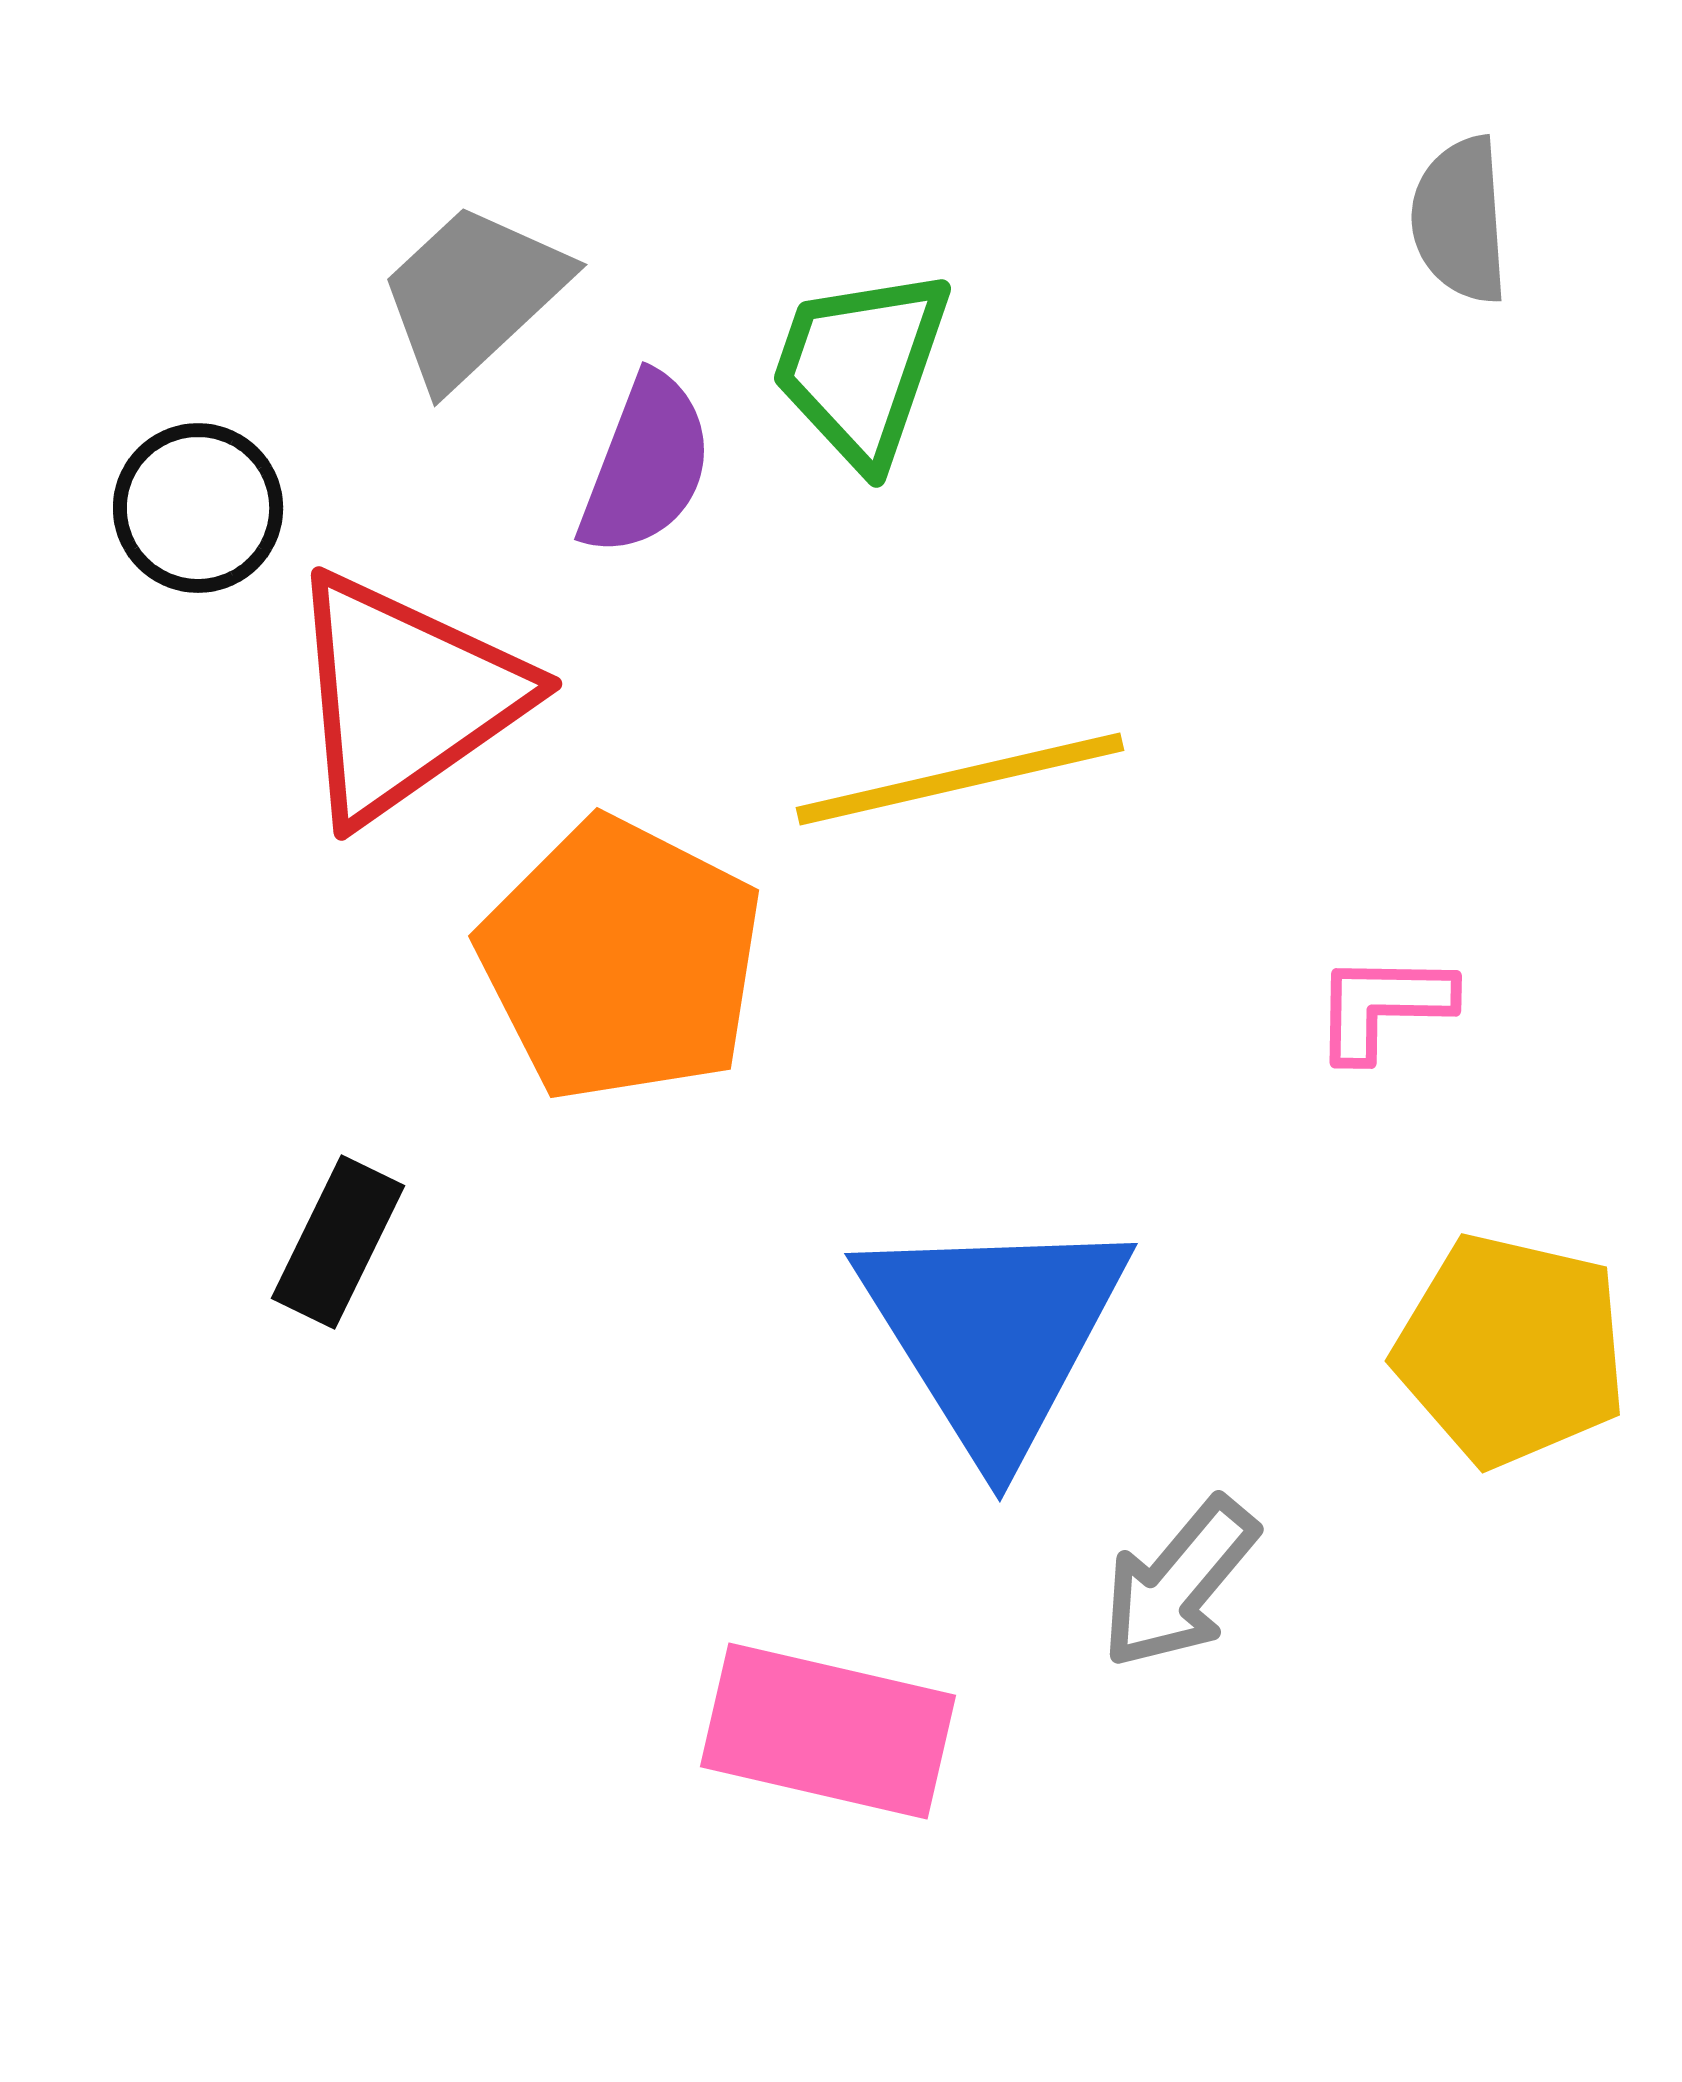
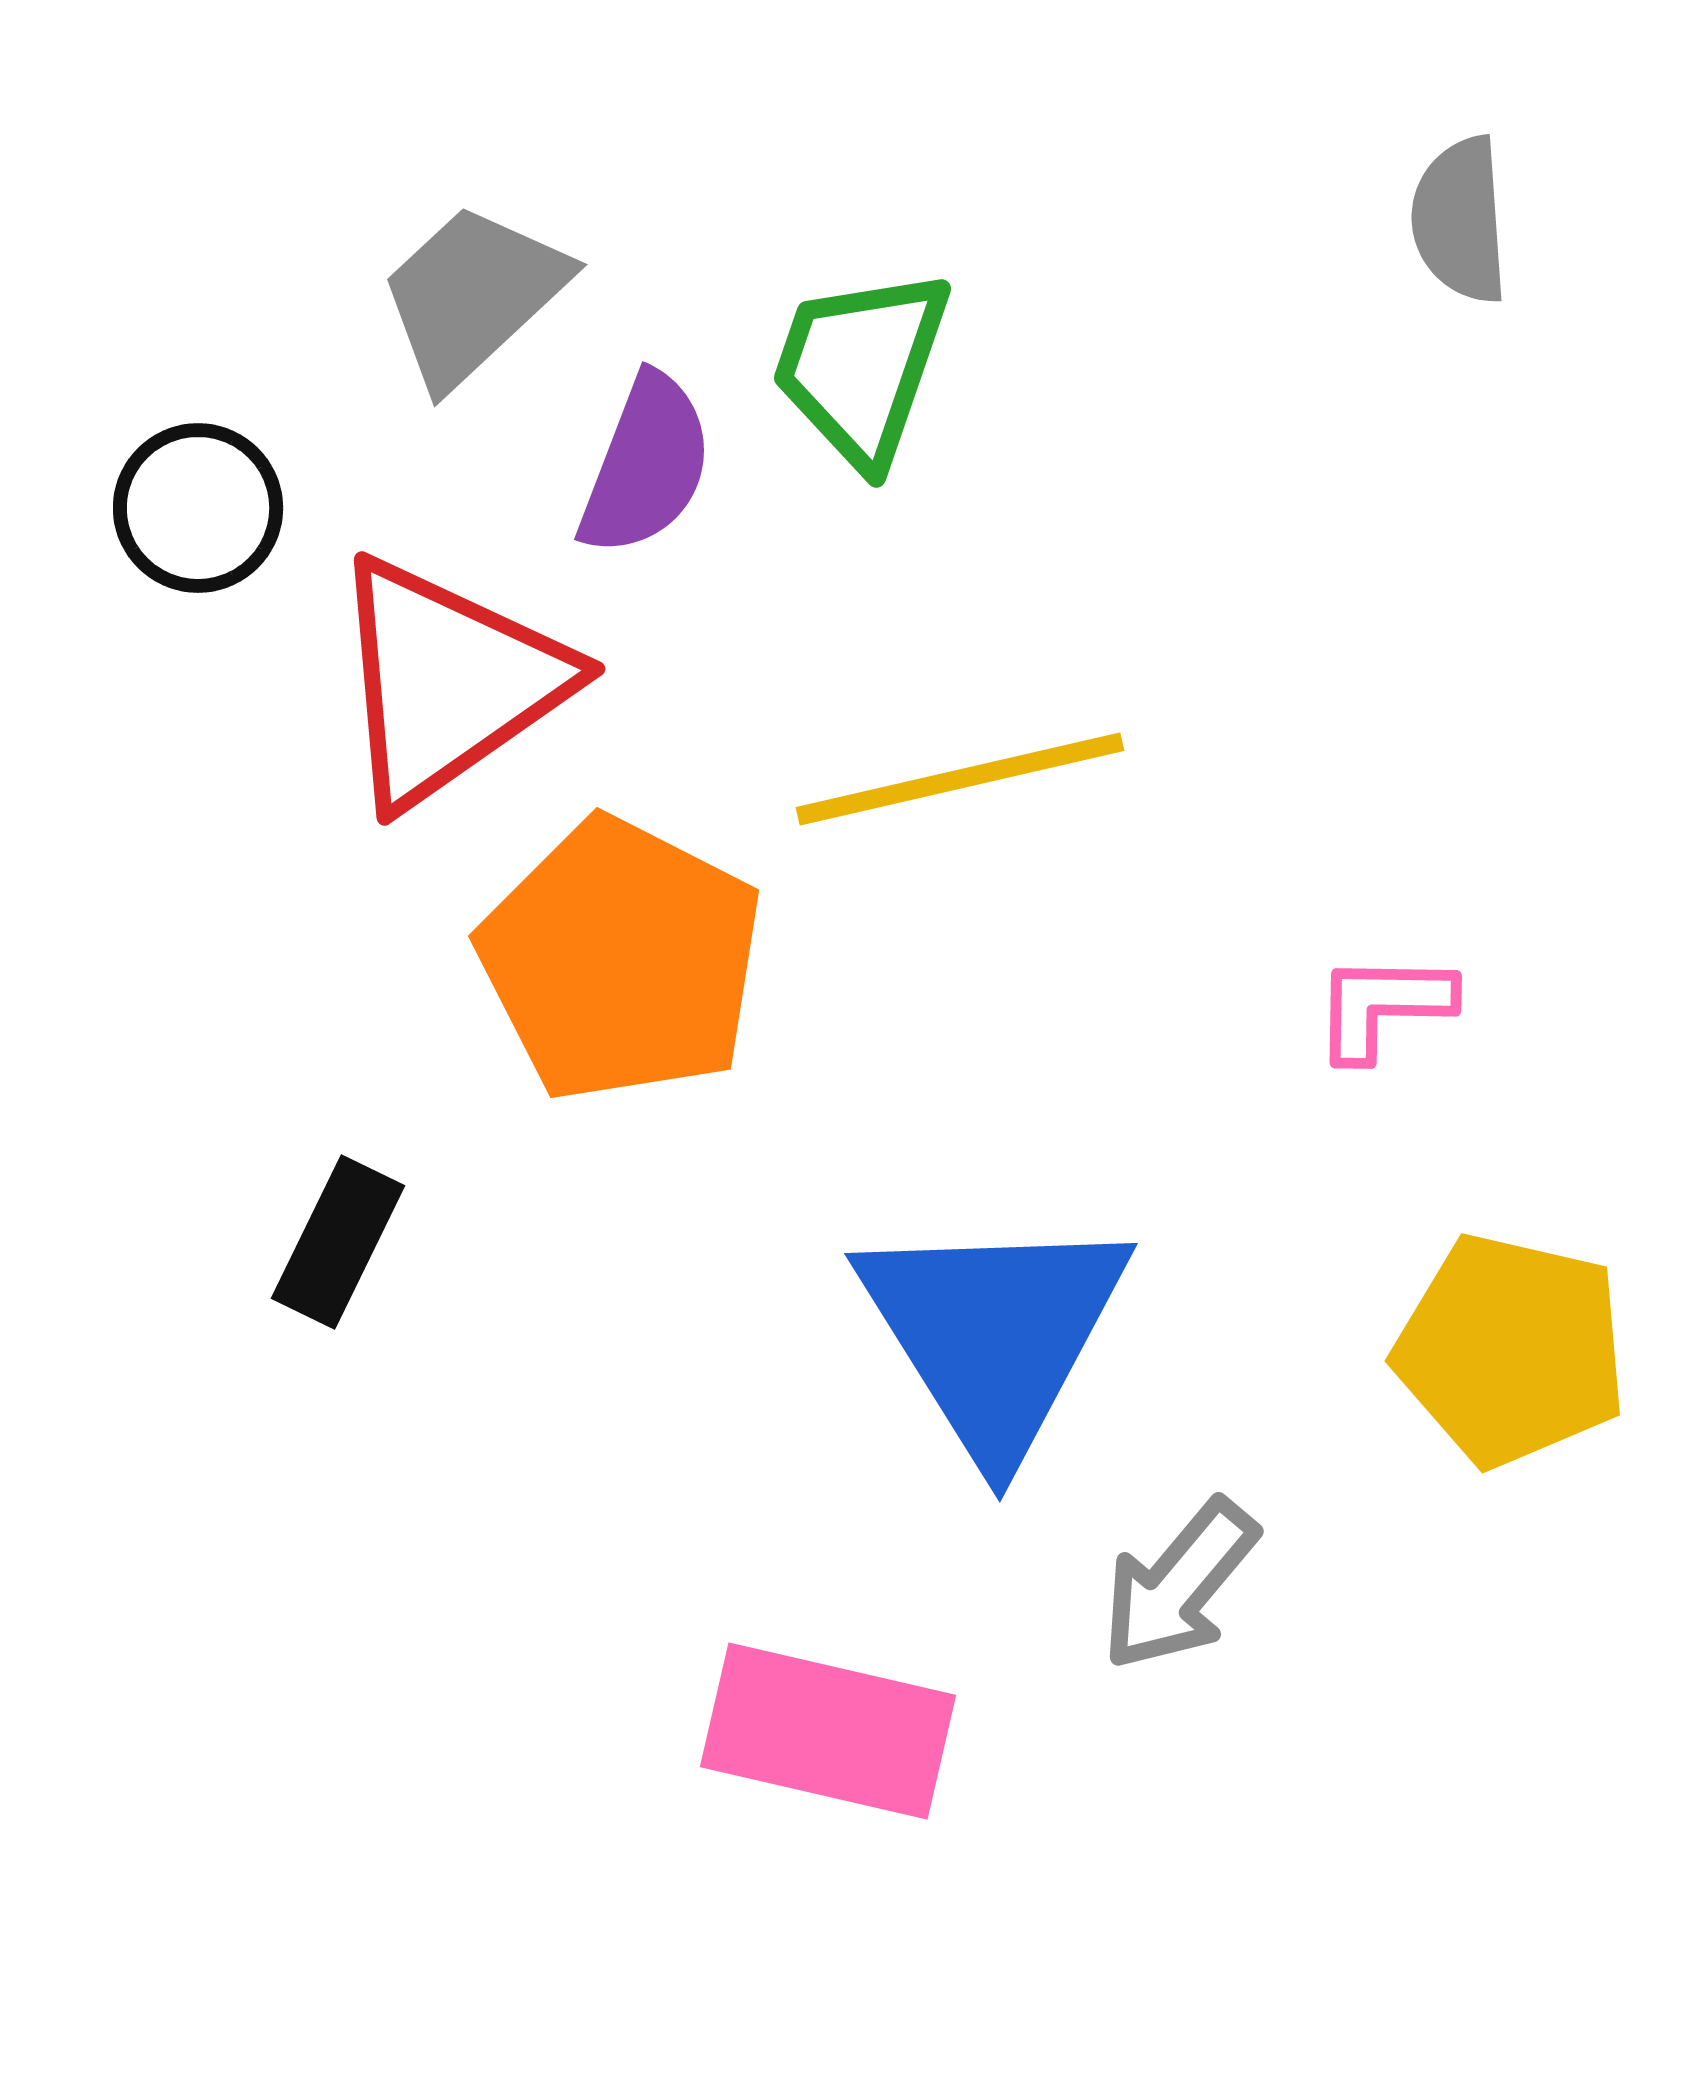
red triangle: moved 43 px right, 15 px up
gray arrow: moved 2 px down
